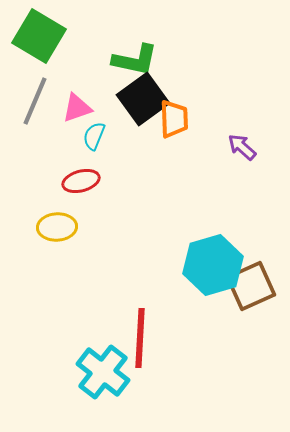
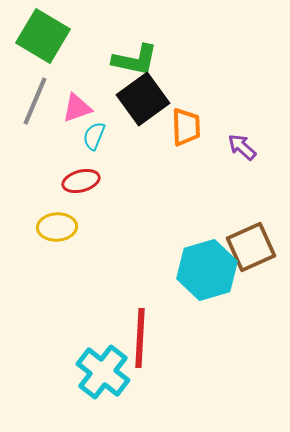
green square: moved 4 px right
orange trapezoid: moved 12 px right, 8 px down
cyan hexagon: moved 6 px left, 5 px down
brown square: moved 39 px up
